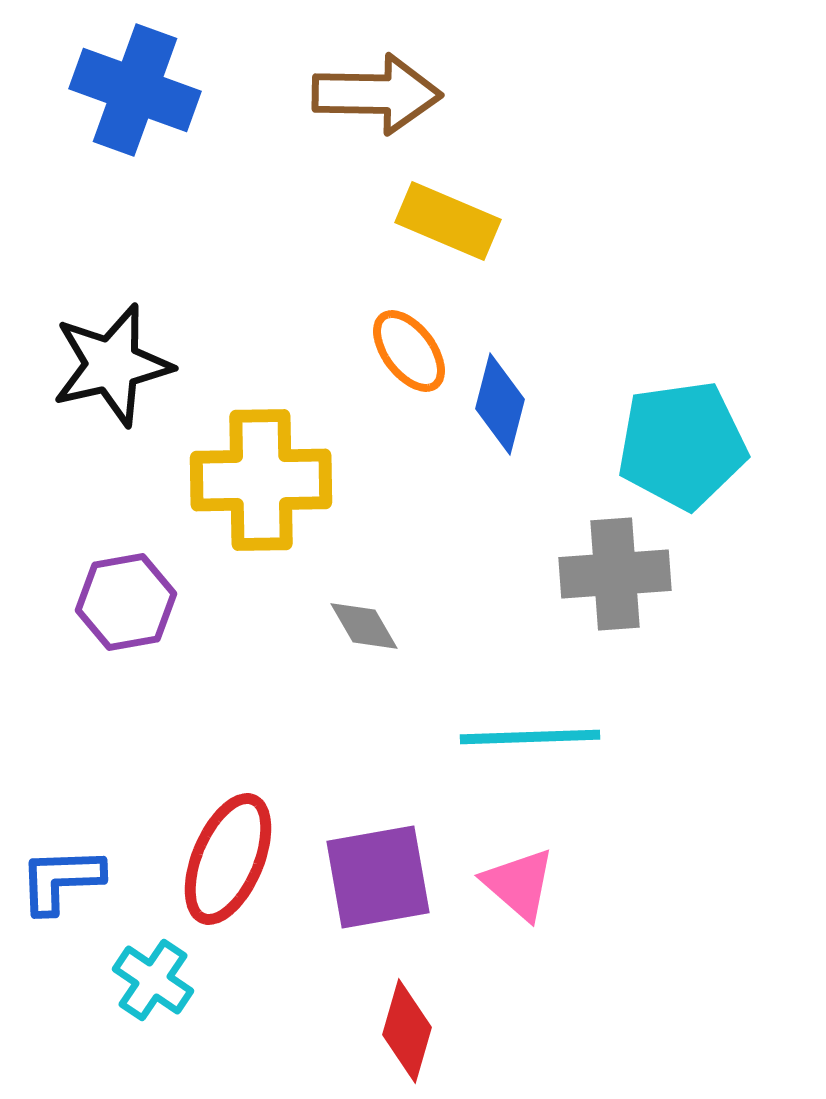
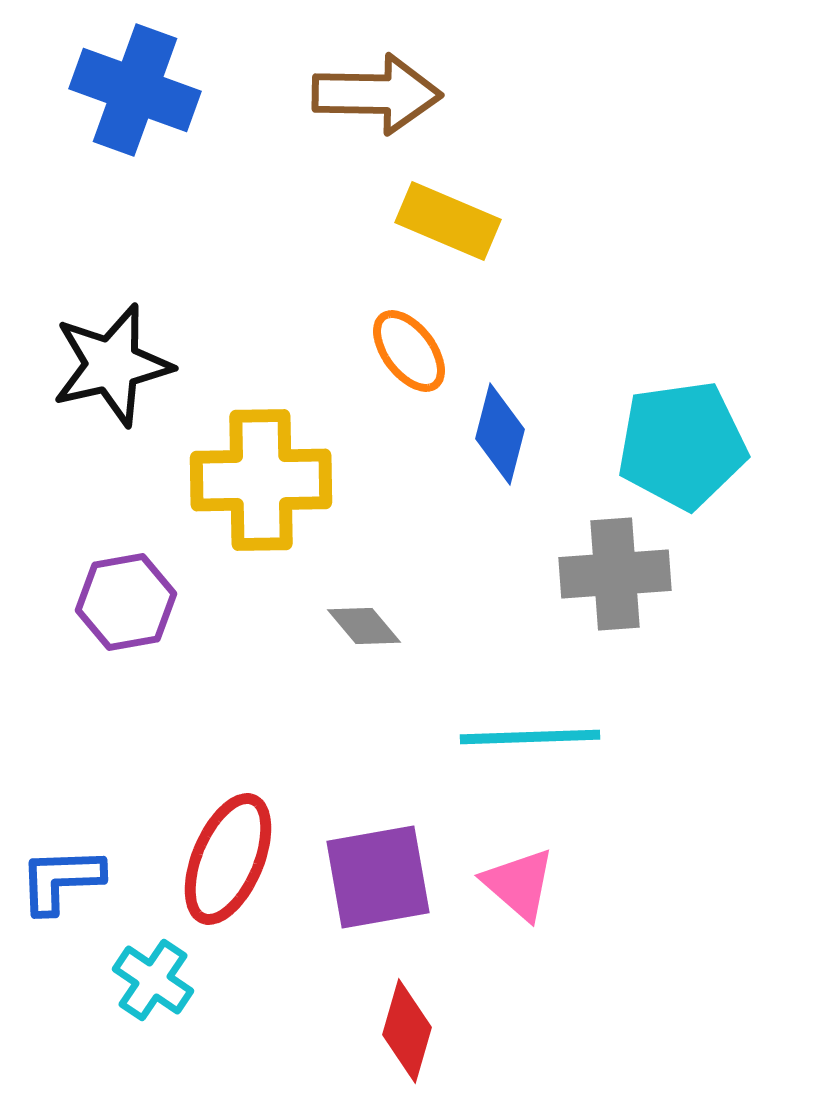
blue diamond: moved 30 px down
gray diamond: rotated 10 degrees counterclockwise
